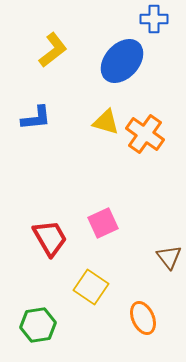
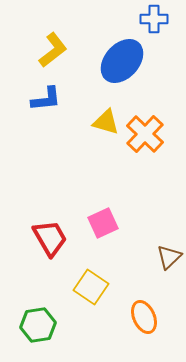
blue L-shape: moved 10 px right, 19 px up
orange cross: rotated 9 degrees clockwise
brown triangle: rotated 24 degrees clockwise
orange ellipse: moved 1 px right, 1 px up
